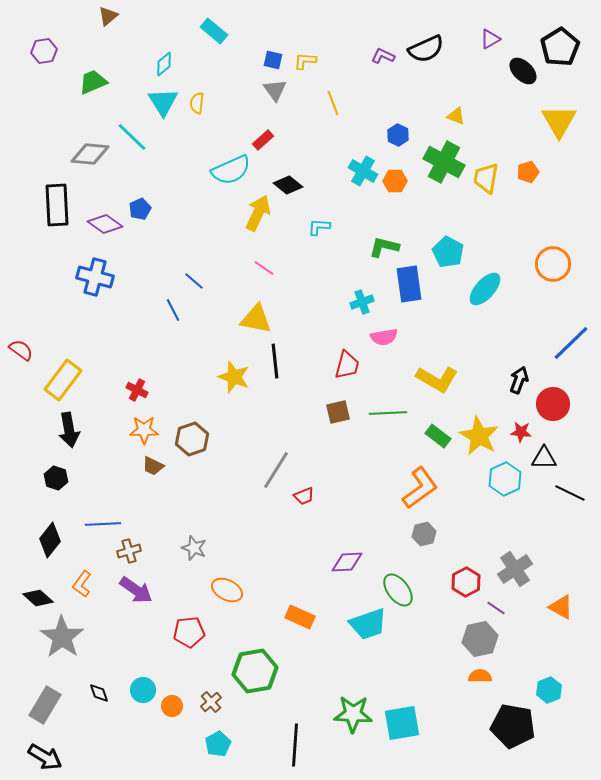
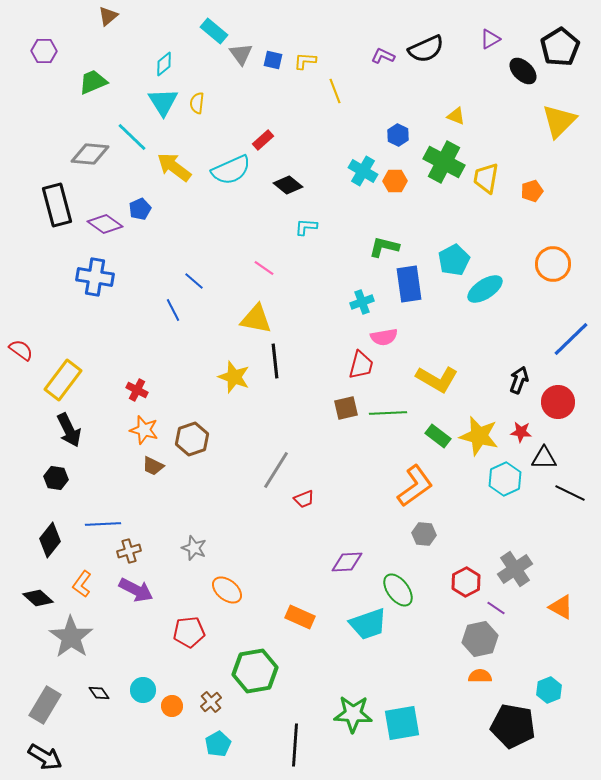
purple hexagon at (44, 51): rotated 10 degrees clockwise
gray triangle at (275, 90): moved 34 px left, 36 px up
yellow line at (333, 103): moved 2 px right, 12 px up
yellow triangle at (559, 121): rotated 15 degrees clockwise
orange pentagon at (528, 172): moved 4 px right, 19 px down
black rectangle at (57, 205): rotated 12 degrees counterclockwise
yellow arrow at (258, 213): moved 84 px left, 46 px up; rotated 78 degrees counterclockwise
cyan L-shape at (319, 227): moved 13 px left
cyan pentagon at (448, 252): moved 6 px right, 8 px down; rotated 16 degrees clockwise
blue cross at (95, 277): rotated 6 degrees counterclockwise
cyan ellipse at (485, 289): rotated 15 degrees clockwise
blue line at (571, 343): moved 4 px up
red trapezoid at (347, 365): moved 14 px right
red circle at (553, 404): moved 5 px right, 2 px up
brown square at (338, 412): moved 8 px right, 4 px up
black arrow at (69, 430): rotated 16 degrees counterclockwise
orange star at (144, 430): rotated 16 degrees clockwise
yellow star at (479, 436): rotated 15 degrees counterclockwise
black hexagon at (56, 478): rotated 10 degrees counterclockwise
orange L-shape at (420, 488): moved 5 px left, 2 px up
red trapezoid at (304, 496): moved 3 px down
gray hexagon at (424, 534): rotated 20 degrees clockwise
purple arrow at (136, 590): rotated 8 degrees counterclockwise
orange ellipse at (227, 590): rotated 12 degrees clockwise
gray star at (62, 637): moved 9 px right
black diamond at (99, 693): rotated 15 degrees counterclockwise
